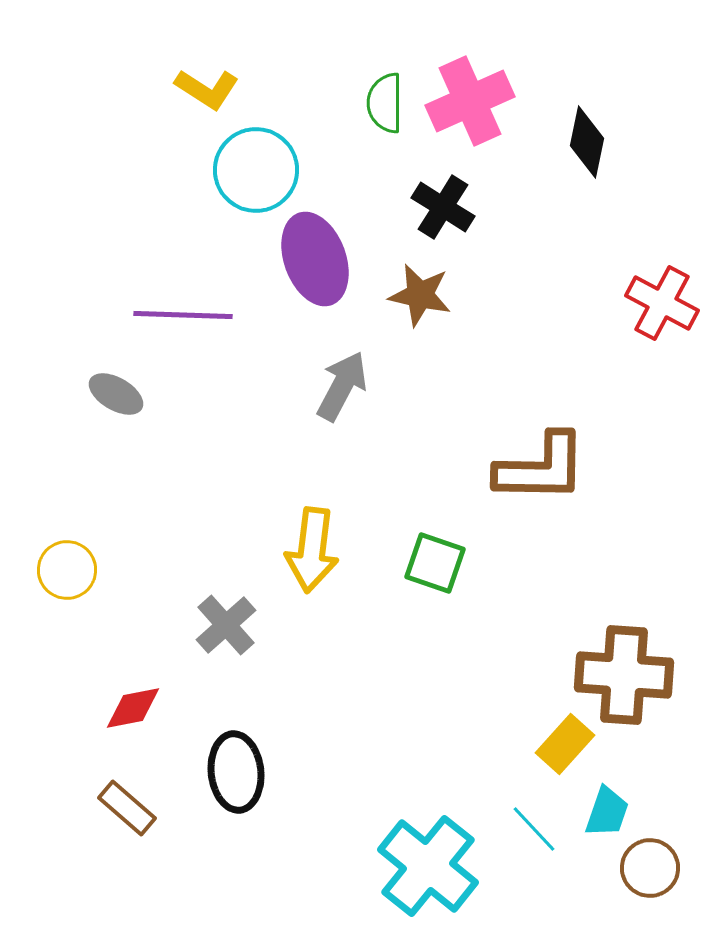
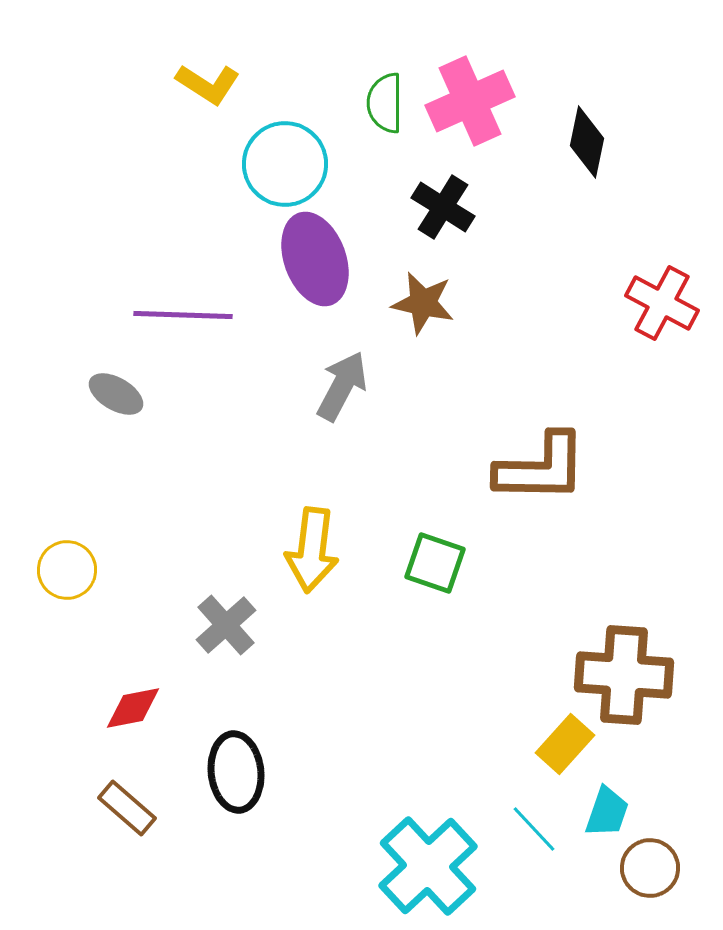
yellow L-shape: moved 1 px right, 5 px up
cyan circle: moved 29 px right, 6 px up
brown star: moved 3 px right, 8 px down
cyan cross: rotated 8 degrees clockwise
